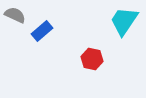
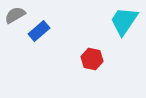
gray semicircle: rotated 55 degrees counterclockwise
blue rectangle: moved 3 px left
